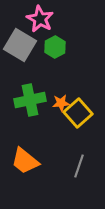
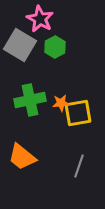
yellow square: rotated 32 degrees clockwise
orange trapezoid: moved 3 px left, 4 px up
